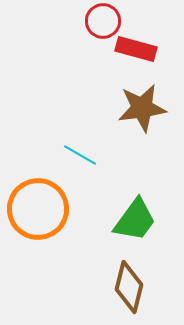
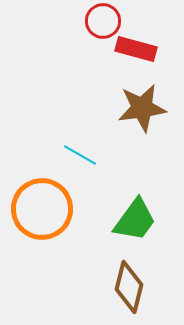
orange circle: moved 4 px right
